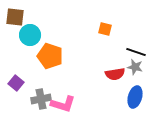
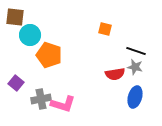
black line: moved 1 px up
orange pentagon: moved 1 px left, 1 px up
